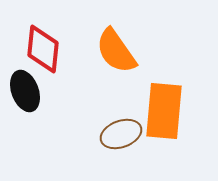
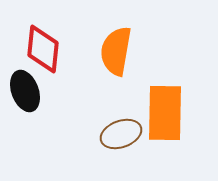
orange semicircle: rotated 45 degrees clockwise
orange rectangle: moved 1 px right, 2 px down; rotated 4 degrees counterclockwise
